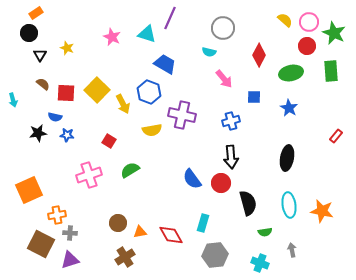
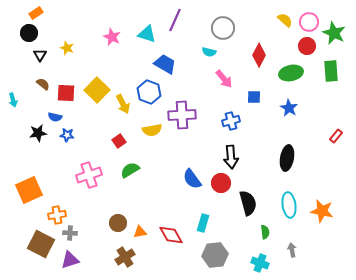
purple line at (170, 18): moved 5 px right, 2 px down
purple cross at (182, 115): rotated 16 degrees counterclockwise
red square at (109, 141): moved 10 px right; rotated 24 degrees clockwise
green semicircle at (265, 232): rotated 88 degrees counterclockwise
